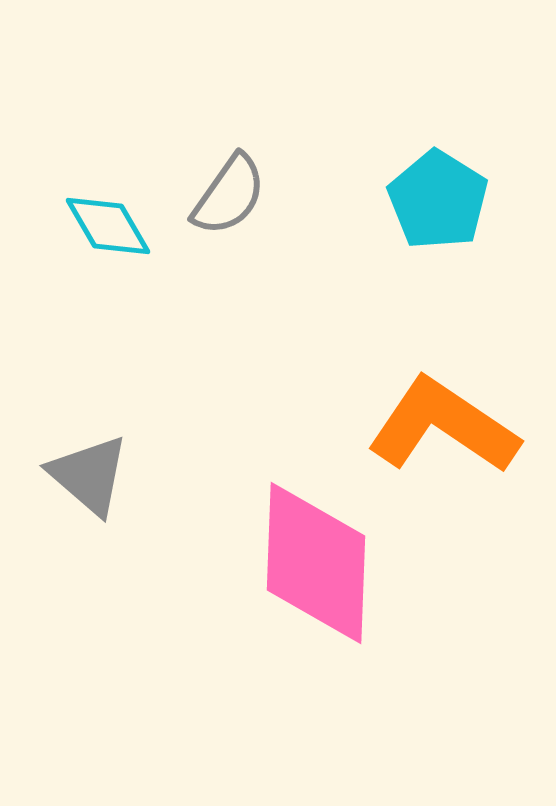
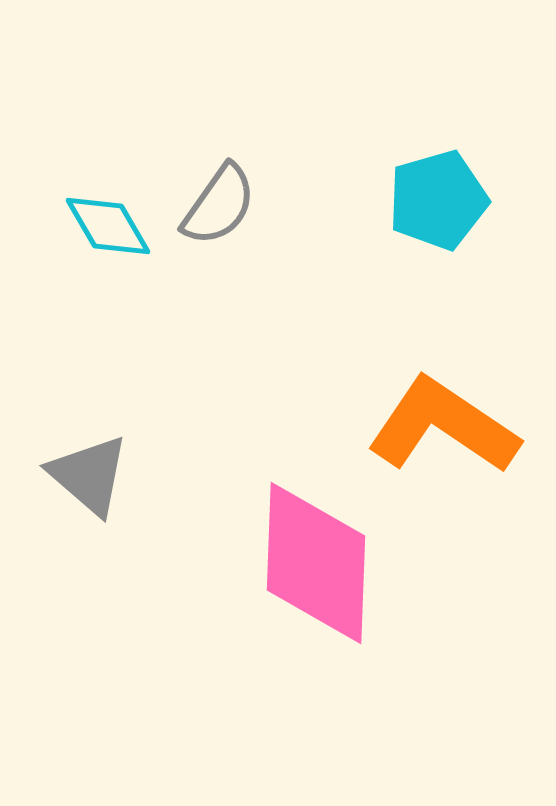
gray semicircle: moved 10 px left, 10 px down
cyan pentagon: rotated 24 degrees clockwise
